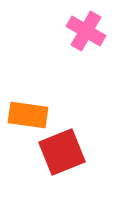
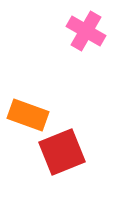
orange rectangle: rotated 12 degrees clockwise
